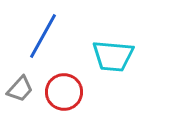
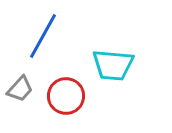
cyan trapezoid: moved 9 px down
red circle: moved 2 px right, 4 px down
